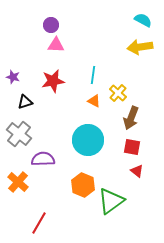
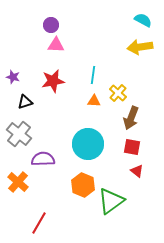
orange triangle: rotated 24 degrees counterclockwise
cyan circle: moved 4 px down
